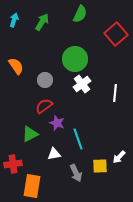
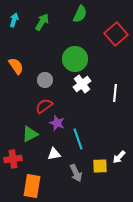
red cross: moved 5 px up
